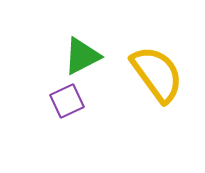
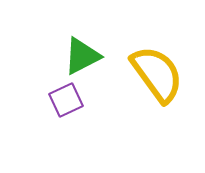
purple square: moved 1 px left, 1 px up
